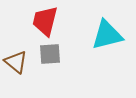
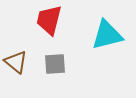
red trapezoid: moved 4 px right, 1 px up
gray square: moved 5 px right, 10 px down
